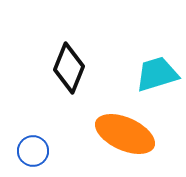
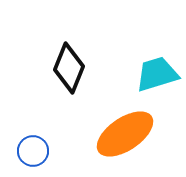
orange ellipse: rotated 58 degrees counterclockwise
